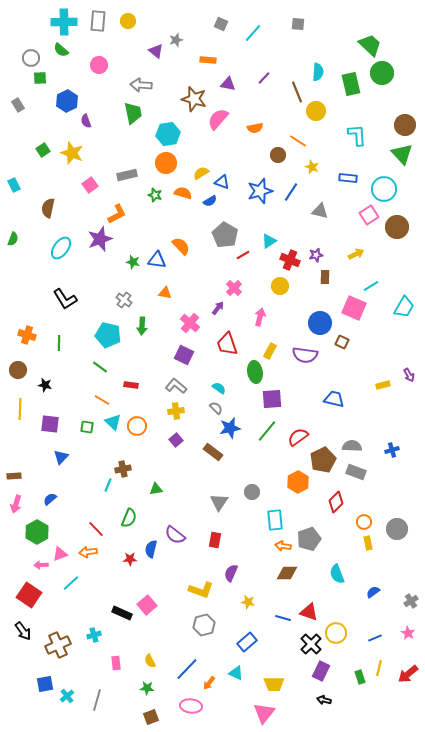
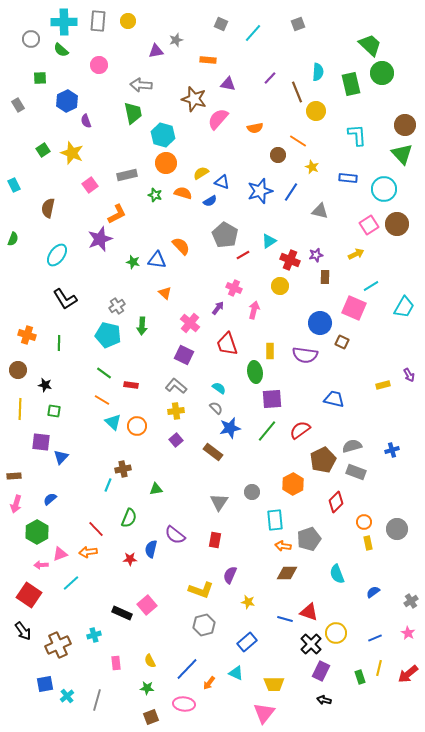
gray square at (298, 24): rotated 24 degrees counterclockwise
purple triangle at (156, 51): rotated 49 degrees counterclockwise
gray circle at (31, 58): moved 19 px up
purple line at (264, 78): moved 6 px right
cyan hexagon at (168, 134): moved 5 px left, 1 px down; rotated 25 degrees clockwise
pink square at (369, 215): moved 10 px down
brown circle at (397, 227): moved 3 px up
cyan ellipse at (61, 248): moved 4 px left, 7 px down
pink cross at (234, 288): rotated 21 degrees counterclockwise
orange triangle at (165, 293): rotated 32 degrees clockwise
gray cross at (124, 300): moved 7 px left, 6 px down; rotated 21 degrees clockwise
pink arrow at (260, 317): moved 6 px left, 7 px up
yellow rectangle at (270, 351): rotated 28 degrees counterclockwise
green line at (100, 367): moved 4 px right, 6 px down
purple square at (50, 424): moved 9 px left, 18 px down
green square at (87, 427): moved 33 px left, 16 px up
red semicircle at (298, 437): moved 2 px right, 7 px up
gray semicircle at (352, 446): rotated 18 degrees counterclockwise
orange hexagon at (298, 482): moved 5 px left, 2 px down
purple semicircle at (231, 573): moved 1 px left, 2 px down
blue line at (283, 618): moved 2 px right, 1 px down
pink ellipse at (191, 706): moved 7 px left, 2 px up
